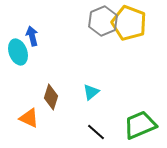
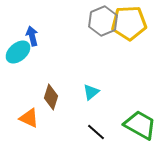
yellow pentagon: rotated 24 degrees counterclockwise
cyan ellipse: rotated 70 degrees clockwise
green trapezoid: rotated 52 degrees clockwise
